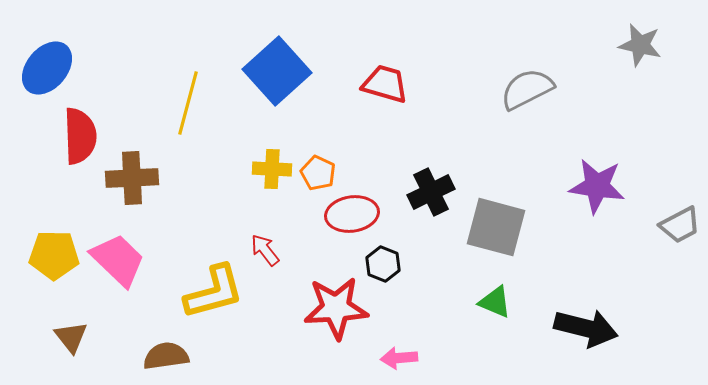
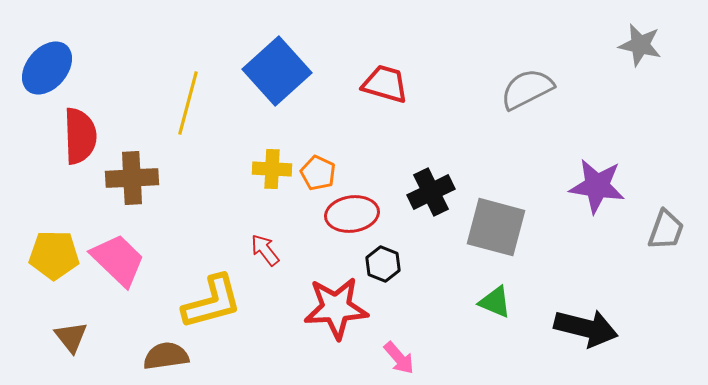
gray trapezoid: moved 14 px left, 5 px down; rotated 42 degrees counterclockwise
yellow L-shape: moved 2 px left, 10 px down
pink arrow: rotated 126 degrees counterclockwise
